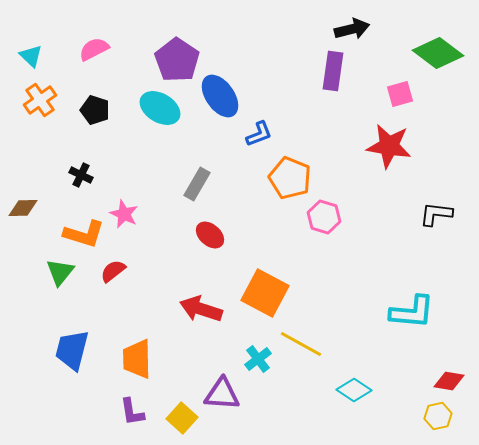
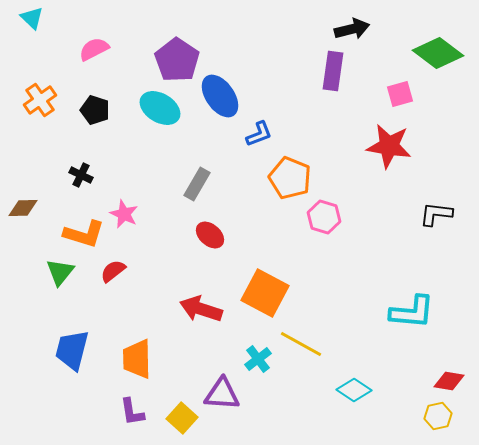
cyan triangle: moved 1 px right, 38 px up
